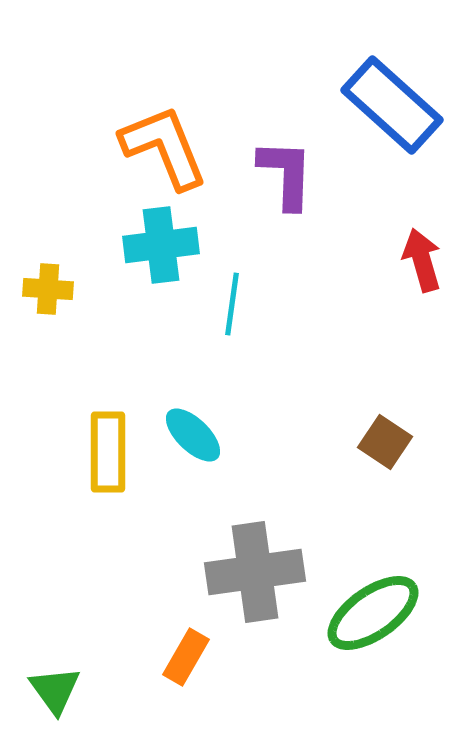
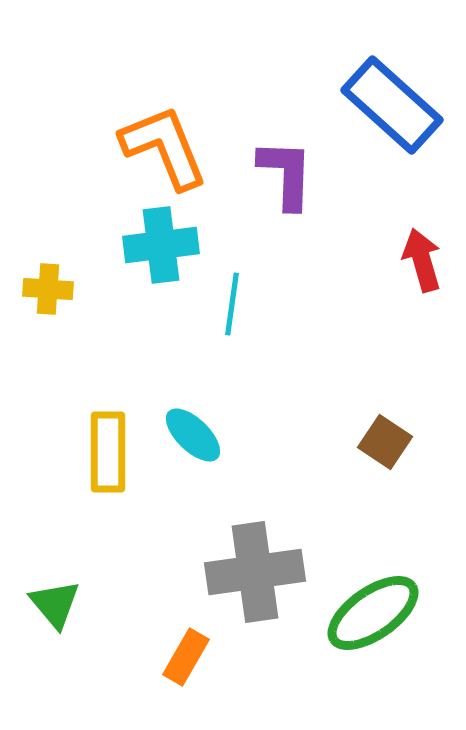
green triangle: moved 86 px up; rotated 4 degrees counterclockwise
